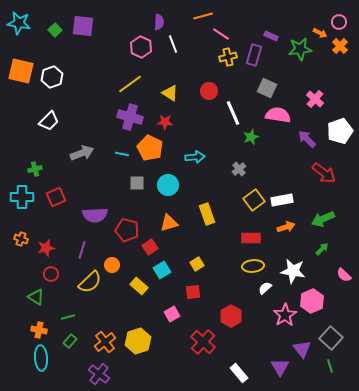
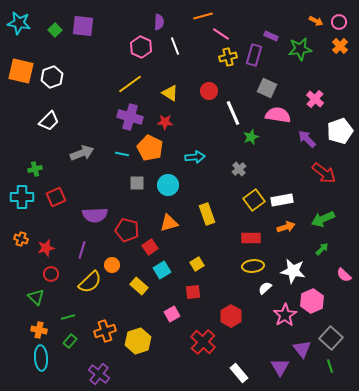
orange arrow at (320, 33): moved 4 px left, 12 px up
white line at (173, 44): moved 2 px right, 2 px down
green triangle at (36, 297): rotated 12 degrees clockwise
orange cross at (105, 342): moved 11 px up; rotated 20 degrees clockwise
